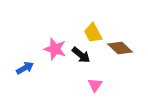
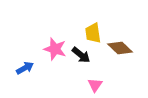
yellow trapezoid: rotated 20 degrees clockwise
